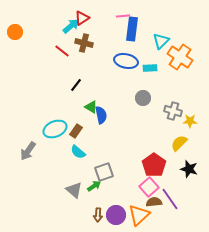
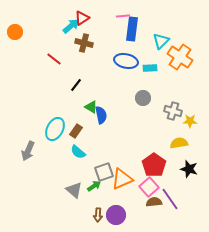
red line: moved 8 px left, 8 px down
cyan ellipse: rotated 40 degrees counterclockwise
yellow semicircle: rotated 36 degrees clockwise
gray arrow: rotated 12 degrees counterclockwise
orange triangle: moved 17 px left, 36 px up; rotated 20 degrees clockwise
